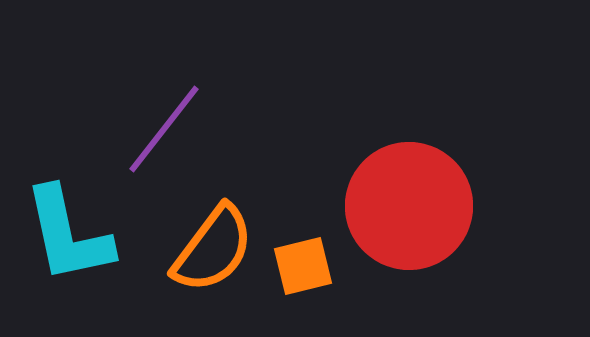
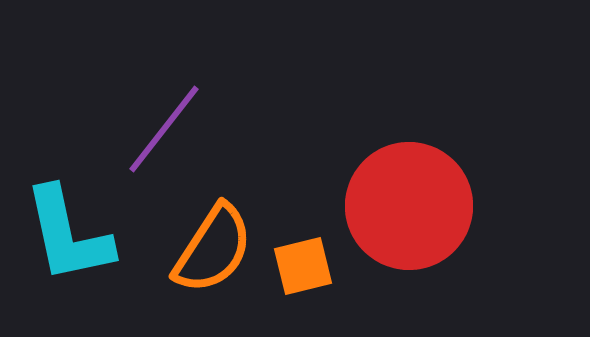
orange semicircle: rotated 4 degrees counterclockwise
